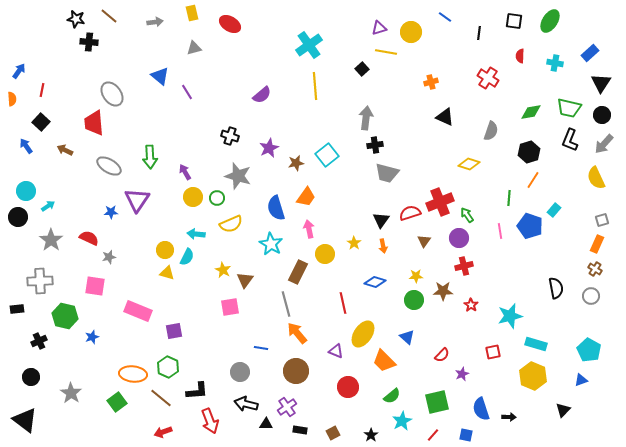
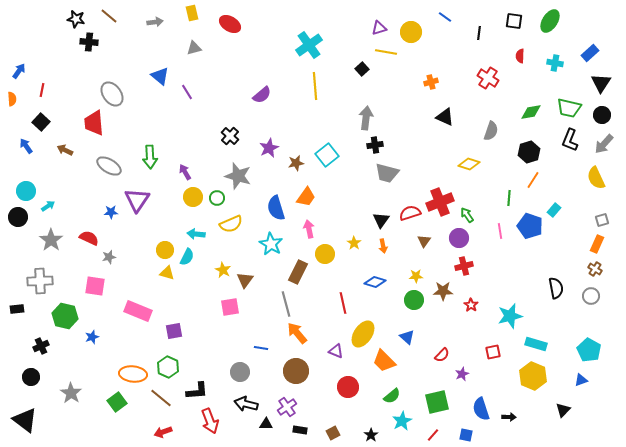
black cross at (230, 136): rotated 24 degrees clockwise
black cross at (39, 341): moved 2 px right, 5 px down
